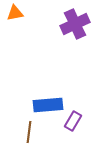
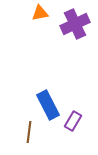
orange triangle: moved 25 px right
blue rectangle: rotated 68 degrees clockwise
